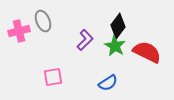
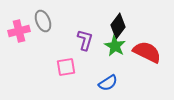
purple L-shape: rotated 30 degrees counterclockwise
pink square: moved 13 px right, 10 px up
